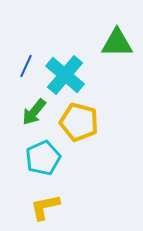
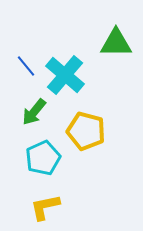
green triangle: moved 1 px left
blue line: rotated 65 degrees counterclockwise
yellow pentagon: moved 7 px right, 9 px down
